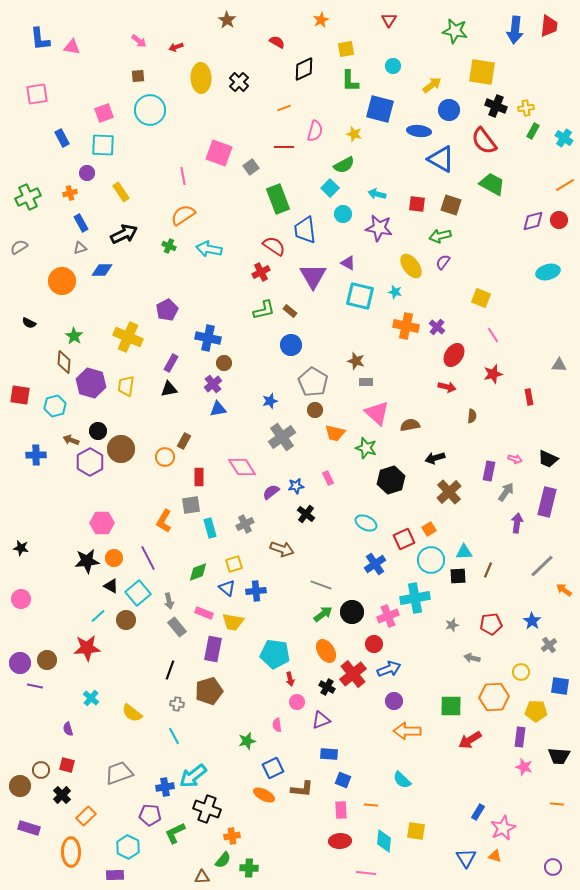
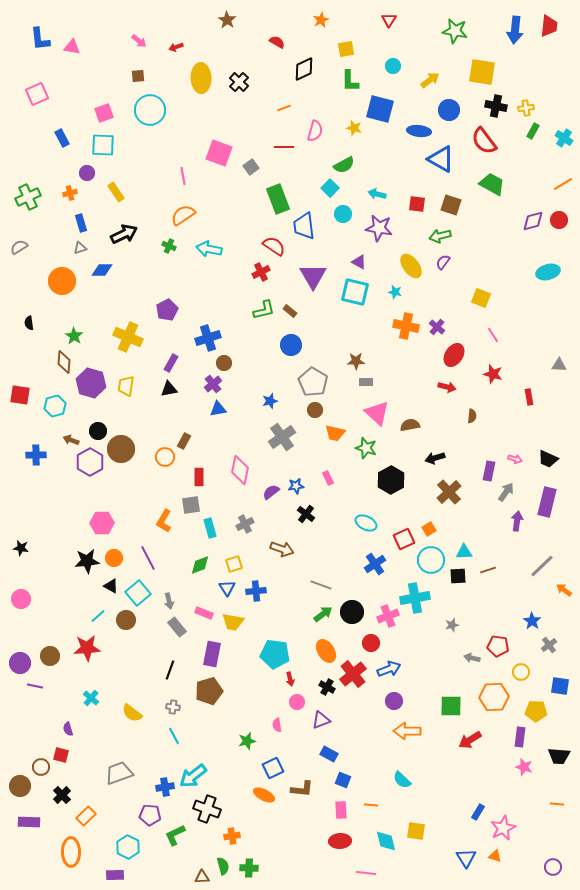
yellow arrow at (432, 85): moved 2 px left, 5 px up
pink square at (37, 94): rotated 15 degrees counterclockwise
black cross at (496, 106): rotated 10 degrees counterclockwise
yellow star at (354, 134): moved 6 px up
orange line at (565, 185): moved 2 px left, 1 px up
yellow rectangle at (121, 192): moved 5 px left
blue rectangle at (81, 223): rotated 12 degrees clockwise
blue trapezoid at (305, 230): moved 1 px left, 4 px up
purple triangle at (348, 263): moved 11 px right, 1 px up
cyan square at (360, 296): moved 5 px left, 4 px up
black semicircle at (29, 323): rotated 56 degrees clockwise
blue cross at (208, 338): rotated 30 degrees counterclockwise
brown star at (356, 361): rotated 18 degrees counterclockwise
red star at (493, 374): rotated 30 degrees clockwise
pink diamond at (242, 467): moved 2 px left, 3 px down; rotated 44 degrees clockwise
black hexagon at (391, 480): rotated 12 degrees counterclockwise
purple arrow at (517, 523): moved 2 px up
brown line at (488, 570): rotated 49 degrees clockwise
green diamond at (198, 572): moved 2 px right, 7 px up
blue triangle at (227, 588): rotated 18 degrees clockwise
red pentagon at (491, 624): moved 7 px right, 22 px down; rotated 15 degrees clockwise
red circle at (374, 644): moved 3 px left, 1 px up
purple rectangle at (213, 649): moved 1 px left, 5 px down
brown circle at (47, 660): moved 3 px right, 4 px up
gray cross at (177, 704): moved 4 px left, 3 px down
blue rectangle at (329, 754): rotated 24 degrees clockwise
red square at (67, 765): moved 6 px left, 10 px up
brown circle at (41, 770): moved 3 px up
purple rectangle at (29, 828): moved 6 px up; rotated 15 degrees counterclockwise
green L-shape at (175, 833): moved 2 px down
cyan diamond at (384, 841): moved 2 px right; rotated 20 degrees counterclockwise
green semicircle at (223, 860): moved 6 px down; rotated 54 degrees counterclockwise
